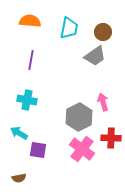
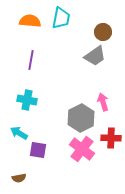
cyan trapezoid: moved 8 px left, 10 px up
gray hexagon: moved 2 px right, 1 px down
